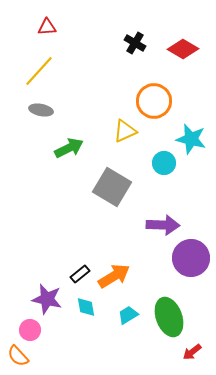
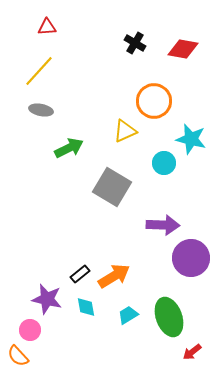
red diamond: rotated 20 degrees counterclockwise
